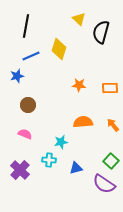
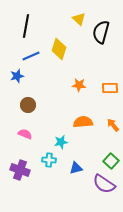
purple cross: rotated 24 degrees counterclockwise
